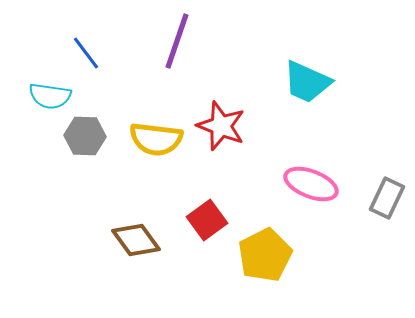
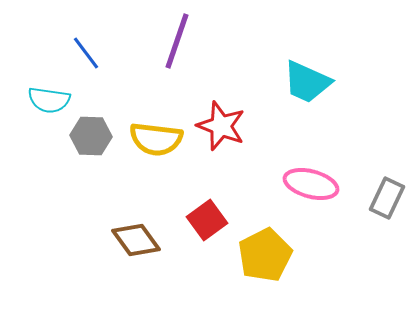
cyan semicircle: moved 1 px left, 4 px down
gray hexagon: moved 6 px right
pink ellipse: rotated 6 degrees counterclockwise
